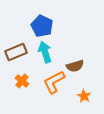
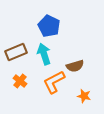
blue pentagon: moved 7 px right
cyan arrow: moved 1 px left, 2 px down
orange cross: moved 2 px left
orange star: rotated 16 degrees counterclockwise
